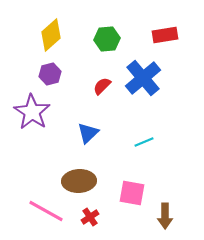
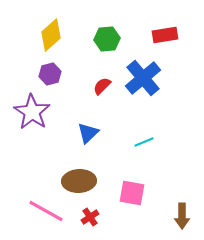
brown arrow: moved 17 px right
